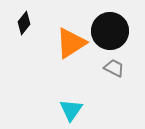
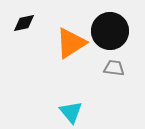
black diamond: rotated 40 degrees clockwise
gray trapezoid: rotated 20 degrees counterclockwise
cyan triangle: moved 2 px down; rotated 15 degrees counterclockwise
